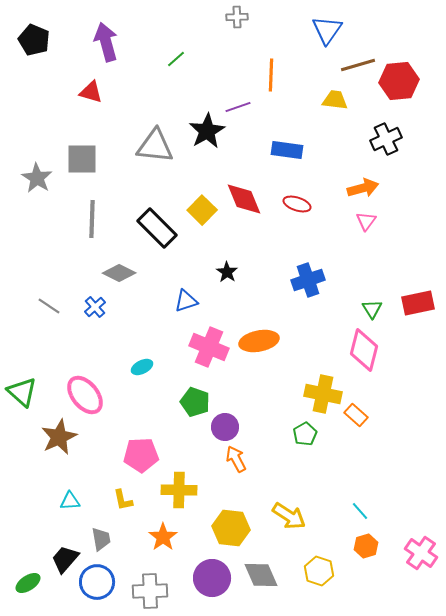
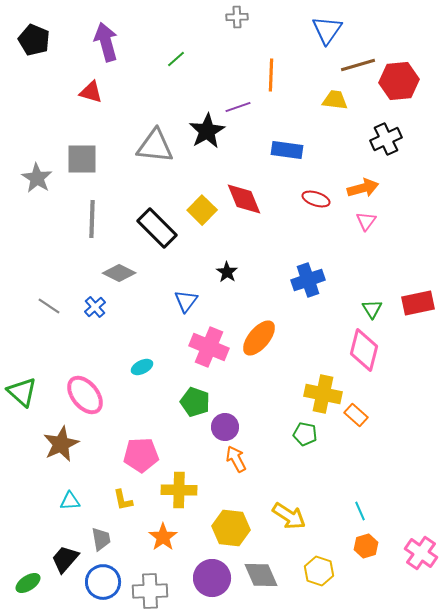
red ellipse at (297, 204): moved 19 px right, 5 px up
blue triangle at (186, 301): rotated 35 degrees counterclockwise
orange ellipse at (259, 341): moved 3 px up; rotated 39 degrees counterclockwise
green pentagon at (305, 434): rotated 30 degrees counterclockwise
brown star at (59, 437): moved 2 px right, 7 px down
cyan line at (360, 511): rotated 18 degrees clockwise
blue circle at (97, 582): moved 6 px right
